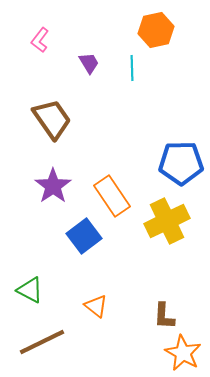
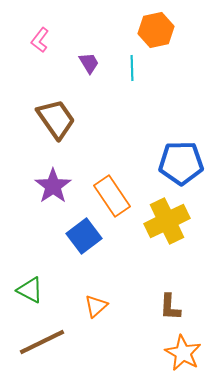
brown trapezoid: moved 4 px right
orange triangle: rotated 40 degrees clockwise
brown L-shape: moved 6 px right, 9 px up
